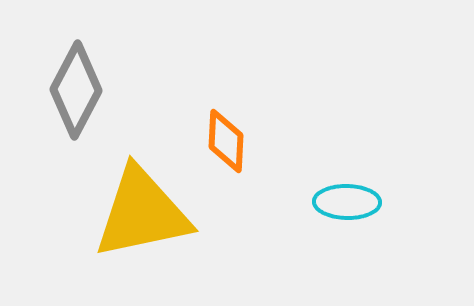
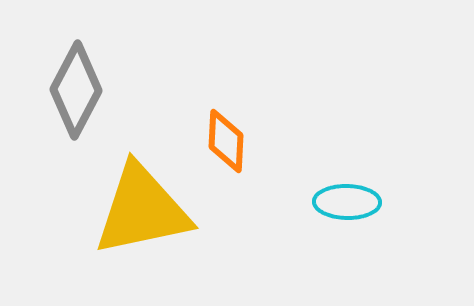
yellow triangle: moved 3 px up
